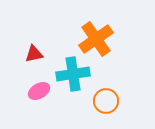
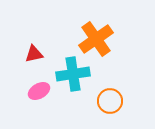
orange circle: moved 4 px right
